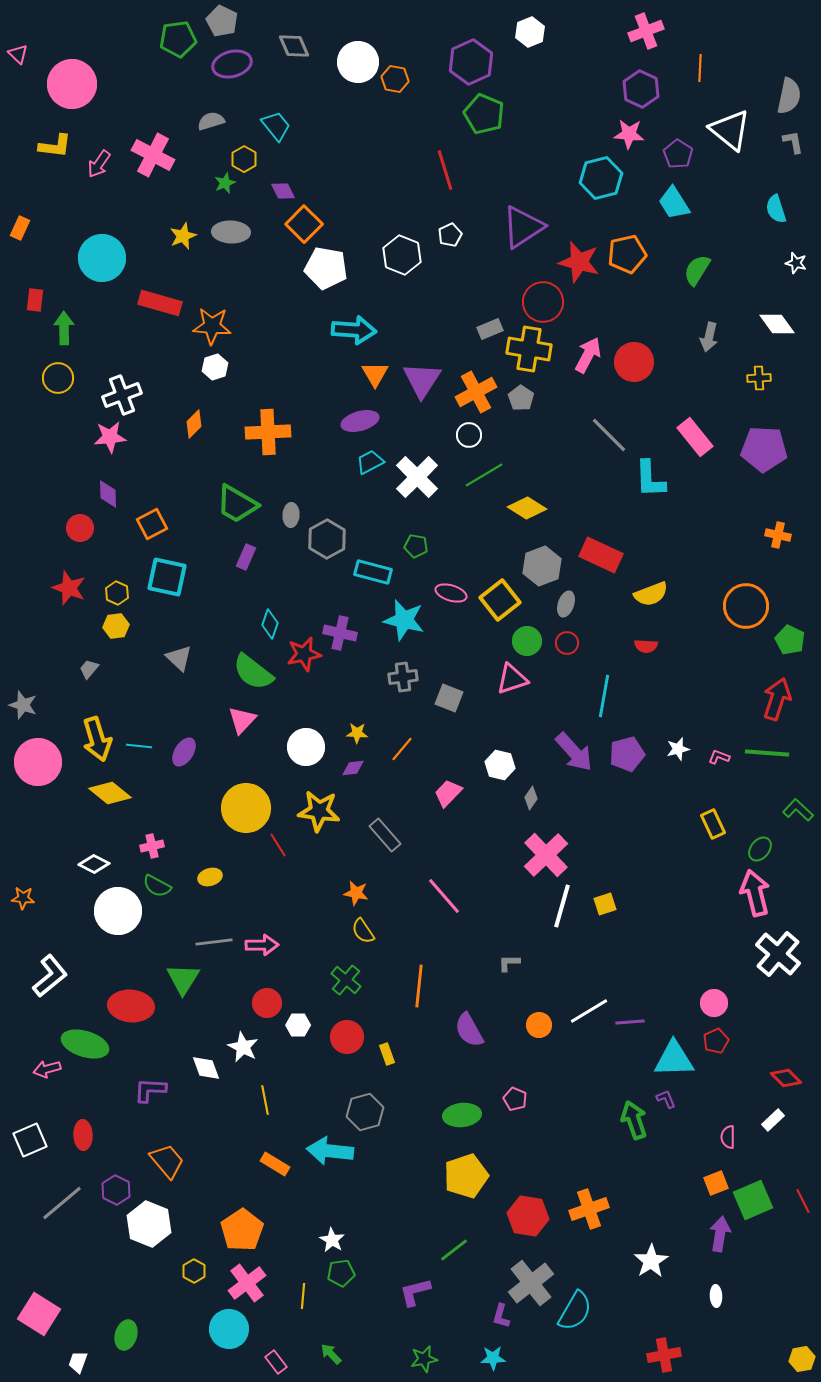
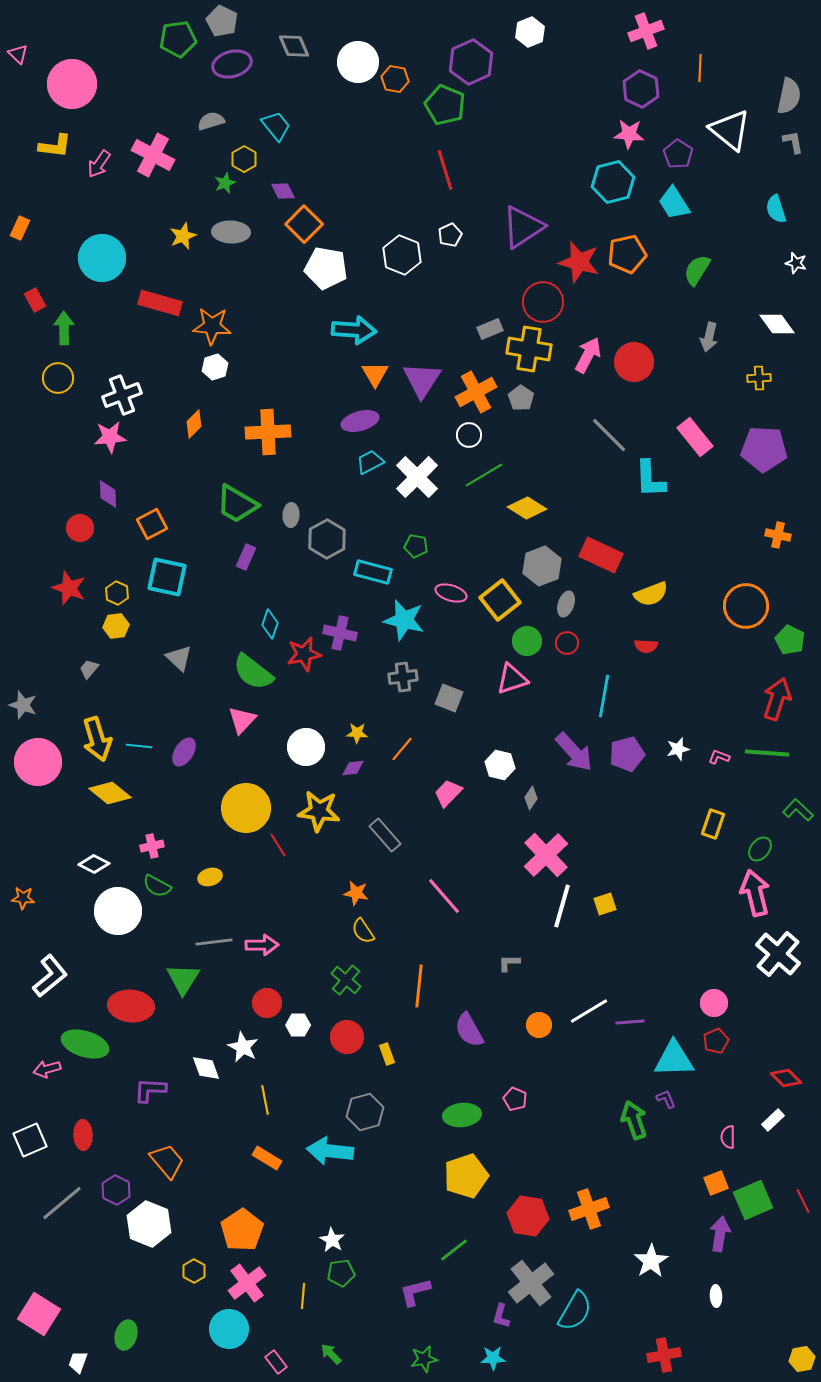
green pentagon at (484, 114): moved 39 px left, 9 px up
cyan hexagon at (601, 178): moved 12 px right, 4 px down
red rectangle at (35, 300): rotated 35 degrees counterclockwise
yellow rectangle at (713, 824): rotated 44 degrees clockwise
orange rectangle at (275, 1164): moved 8 px left, 6 px up
